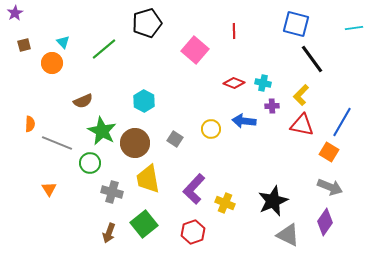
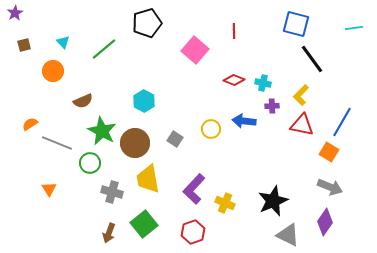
orange circle: moved 1 px right, 8 px down
red diamond: moved 3 px up
orange semicircle: rotated 126 degrees counterclockwise
